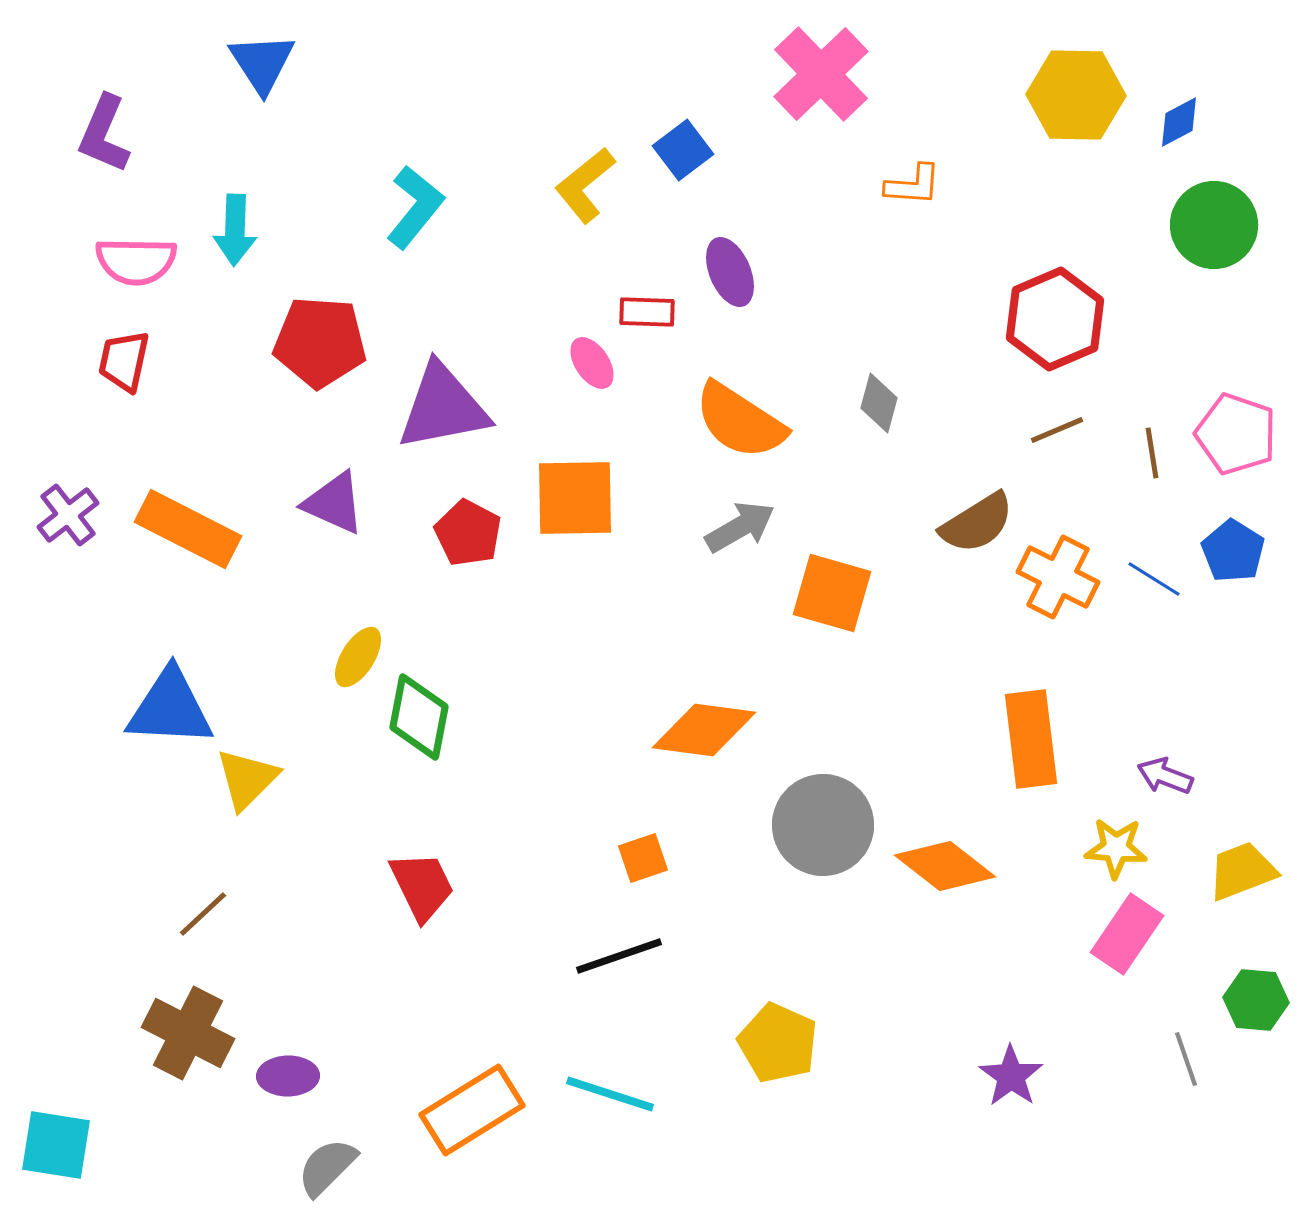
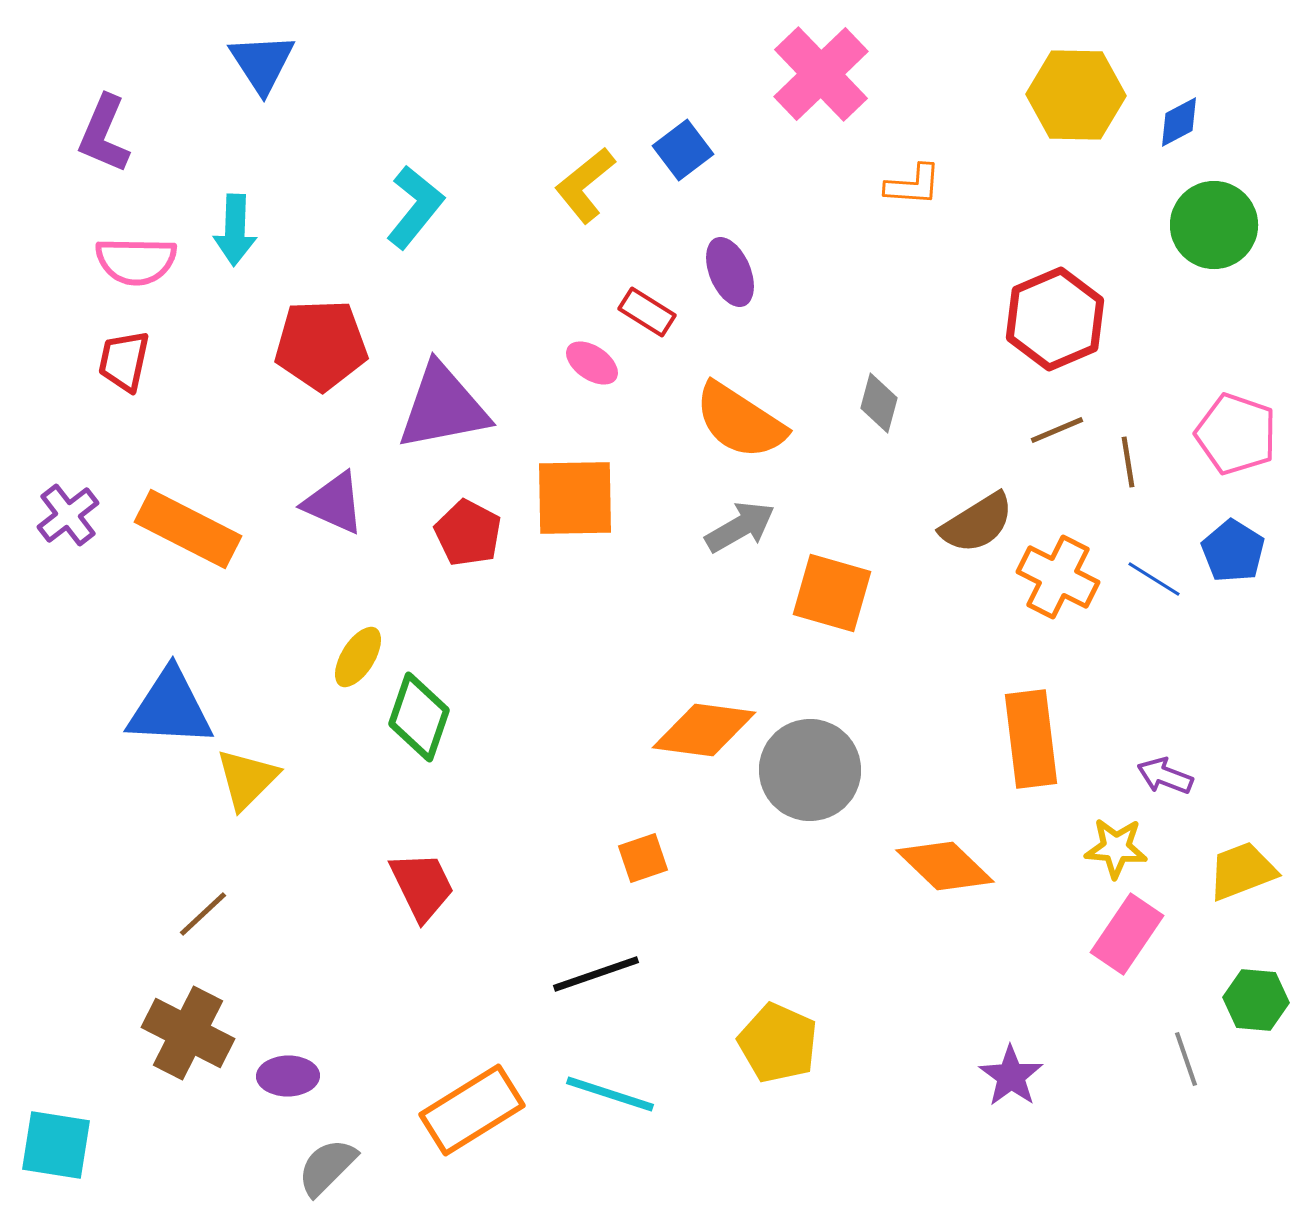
red rectangle at (647, 312): rotated 30 degrees clockwise
red pentagon at (320, 342): moved 1 px right, 3 px down; rotated 6 degrees counterclockwise
pink ellipse at (592, 363): rotated 22 degrees counterclockwise
brown line at (1152, 453): moved 24 px left, 9 px down
green diamond at (419, 717): rotated 8 degrees clockwise
gray circle at (823, 825): moved 13 px left, 55 px up
orange diamond at (945, 866): rotated 6 degrees clockwise
black line at (619, 956): moved 23 px left, 18 px down
